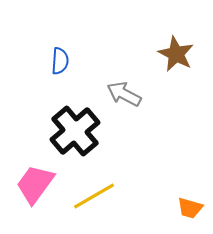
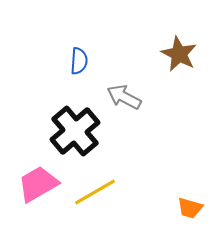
brown star: moved 3 px right
blue semicircle: moved 19 px right
gray arrow: moved 3 px down
pink trapezoid: moved 3 px right; rotated 24 degrees clockwise
yellow line: moved 1 px right, 4 px up
